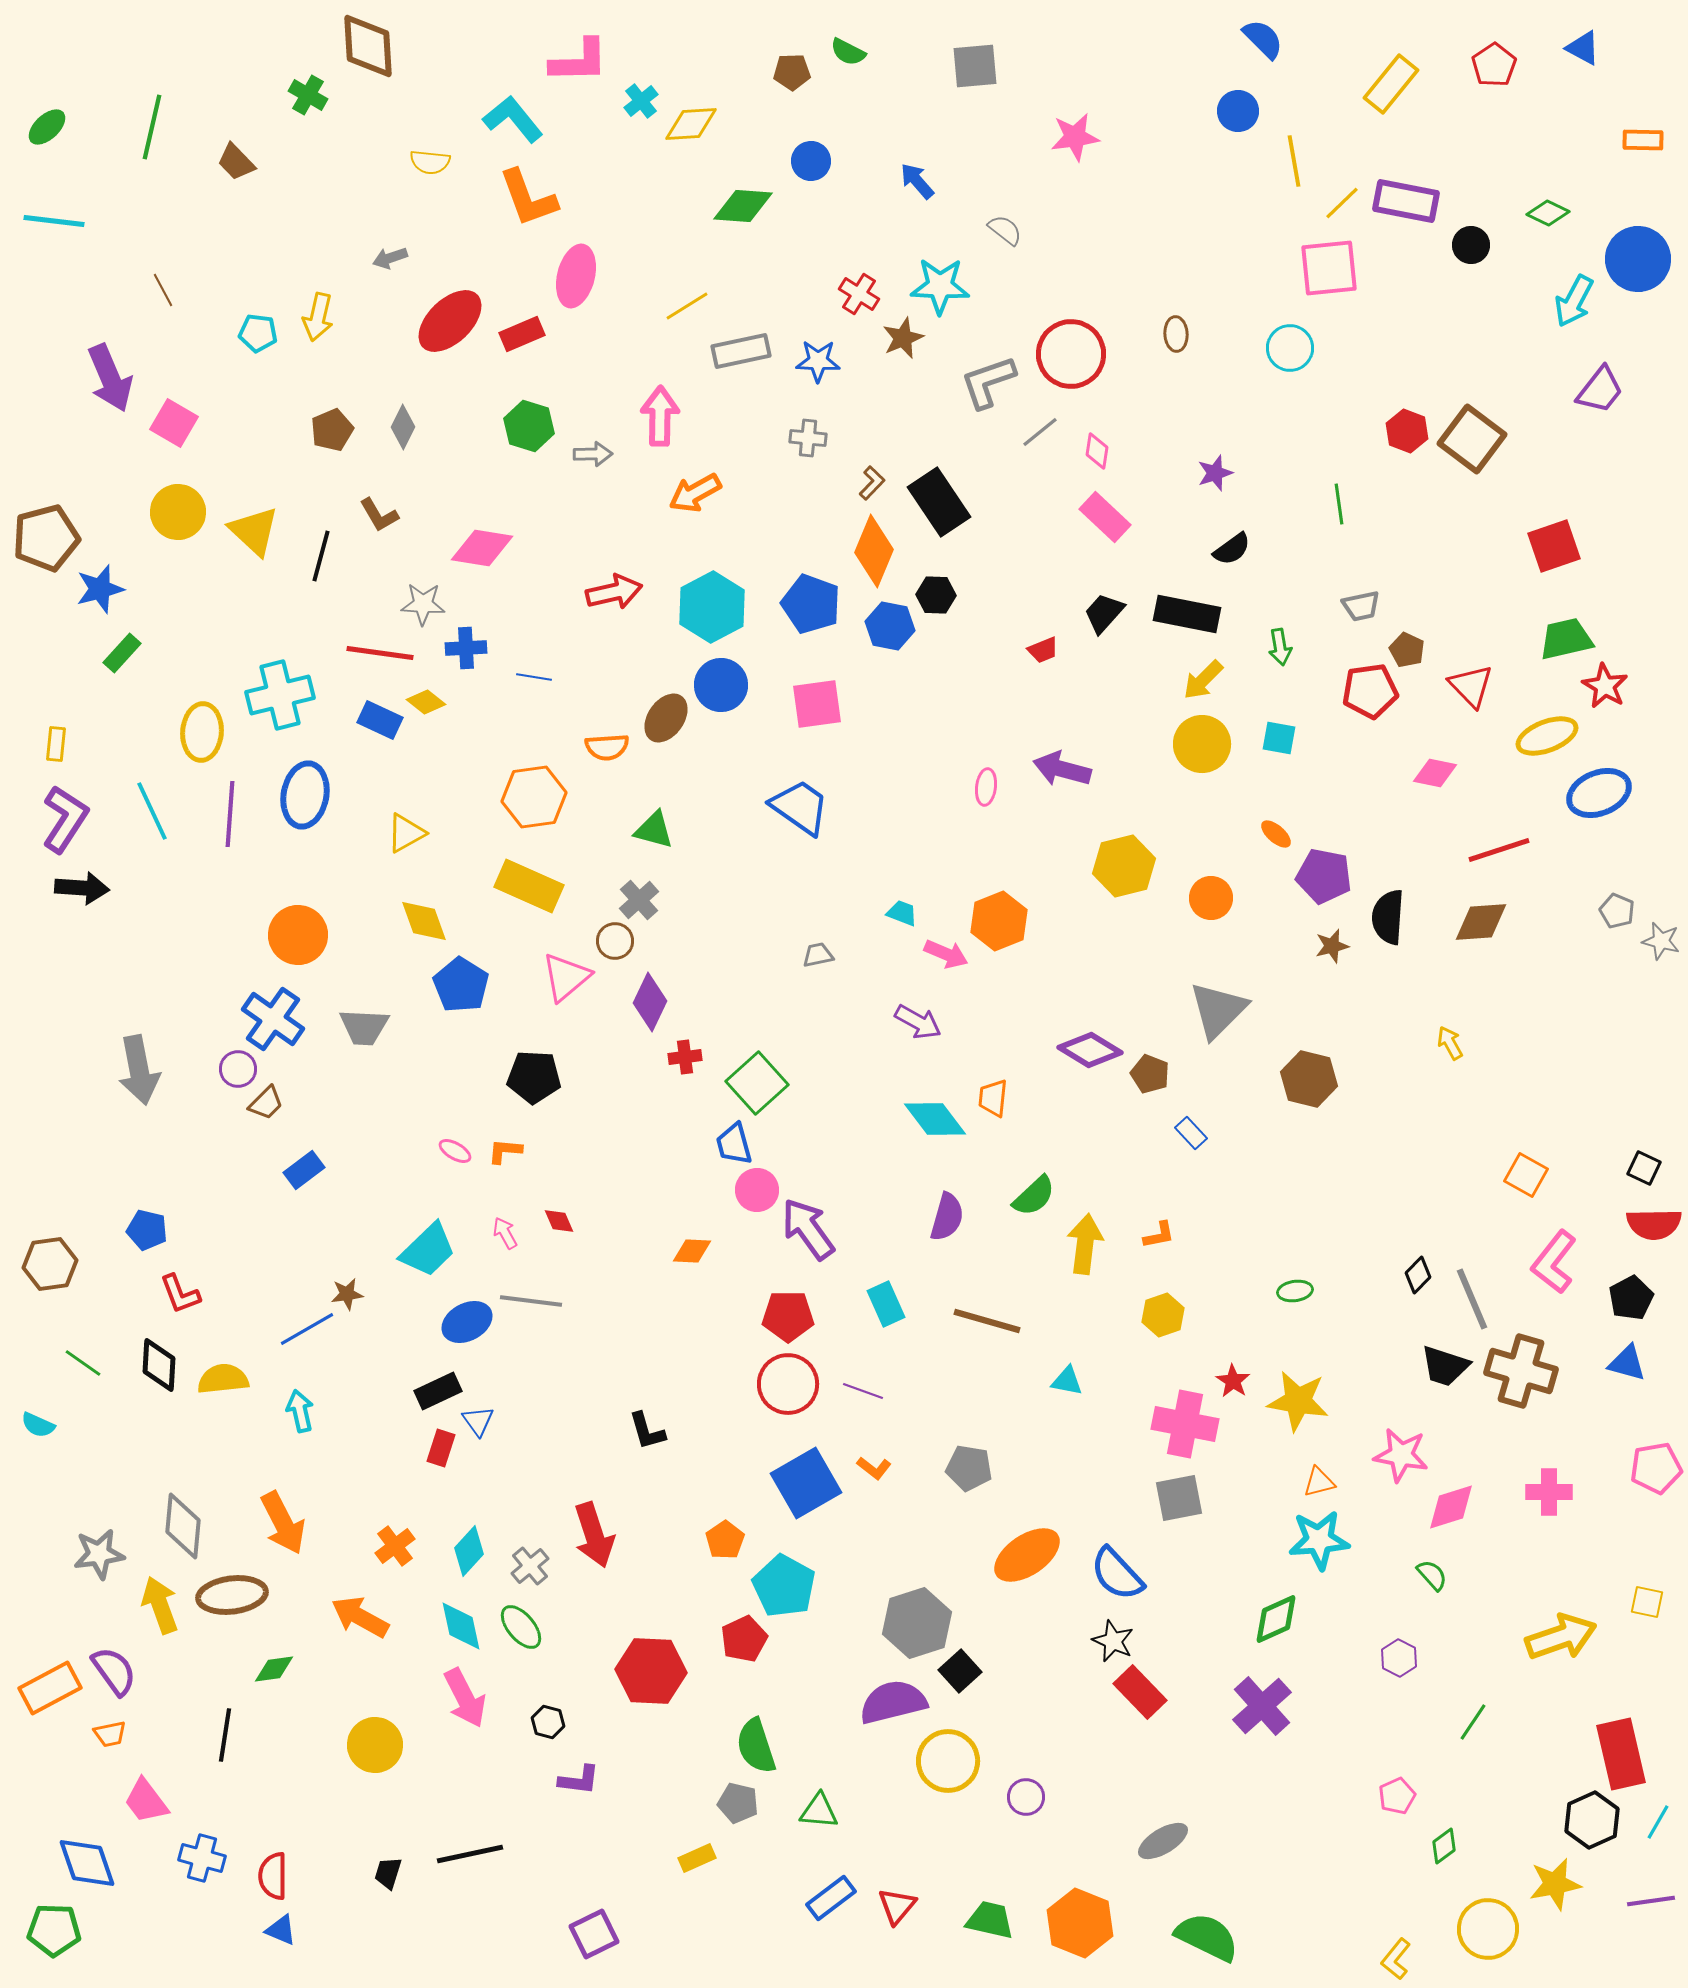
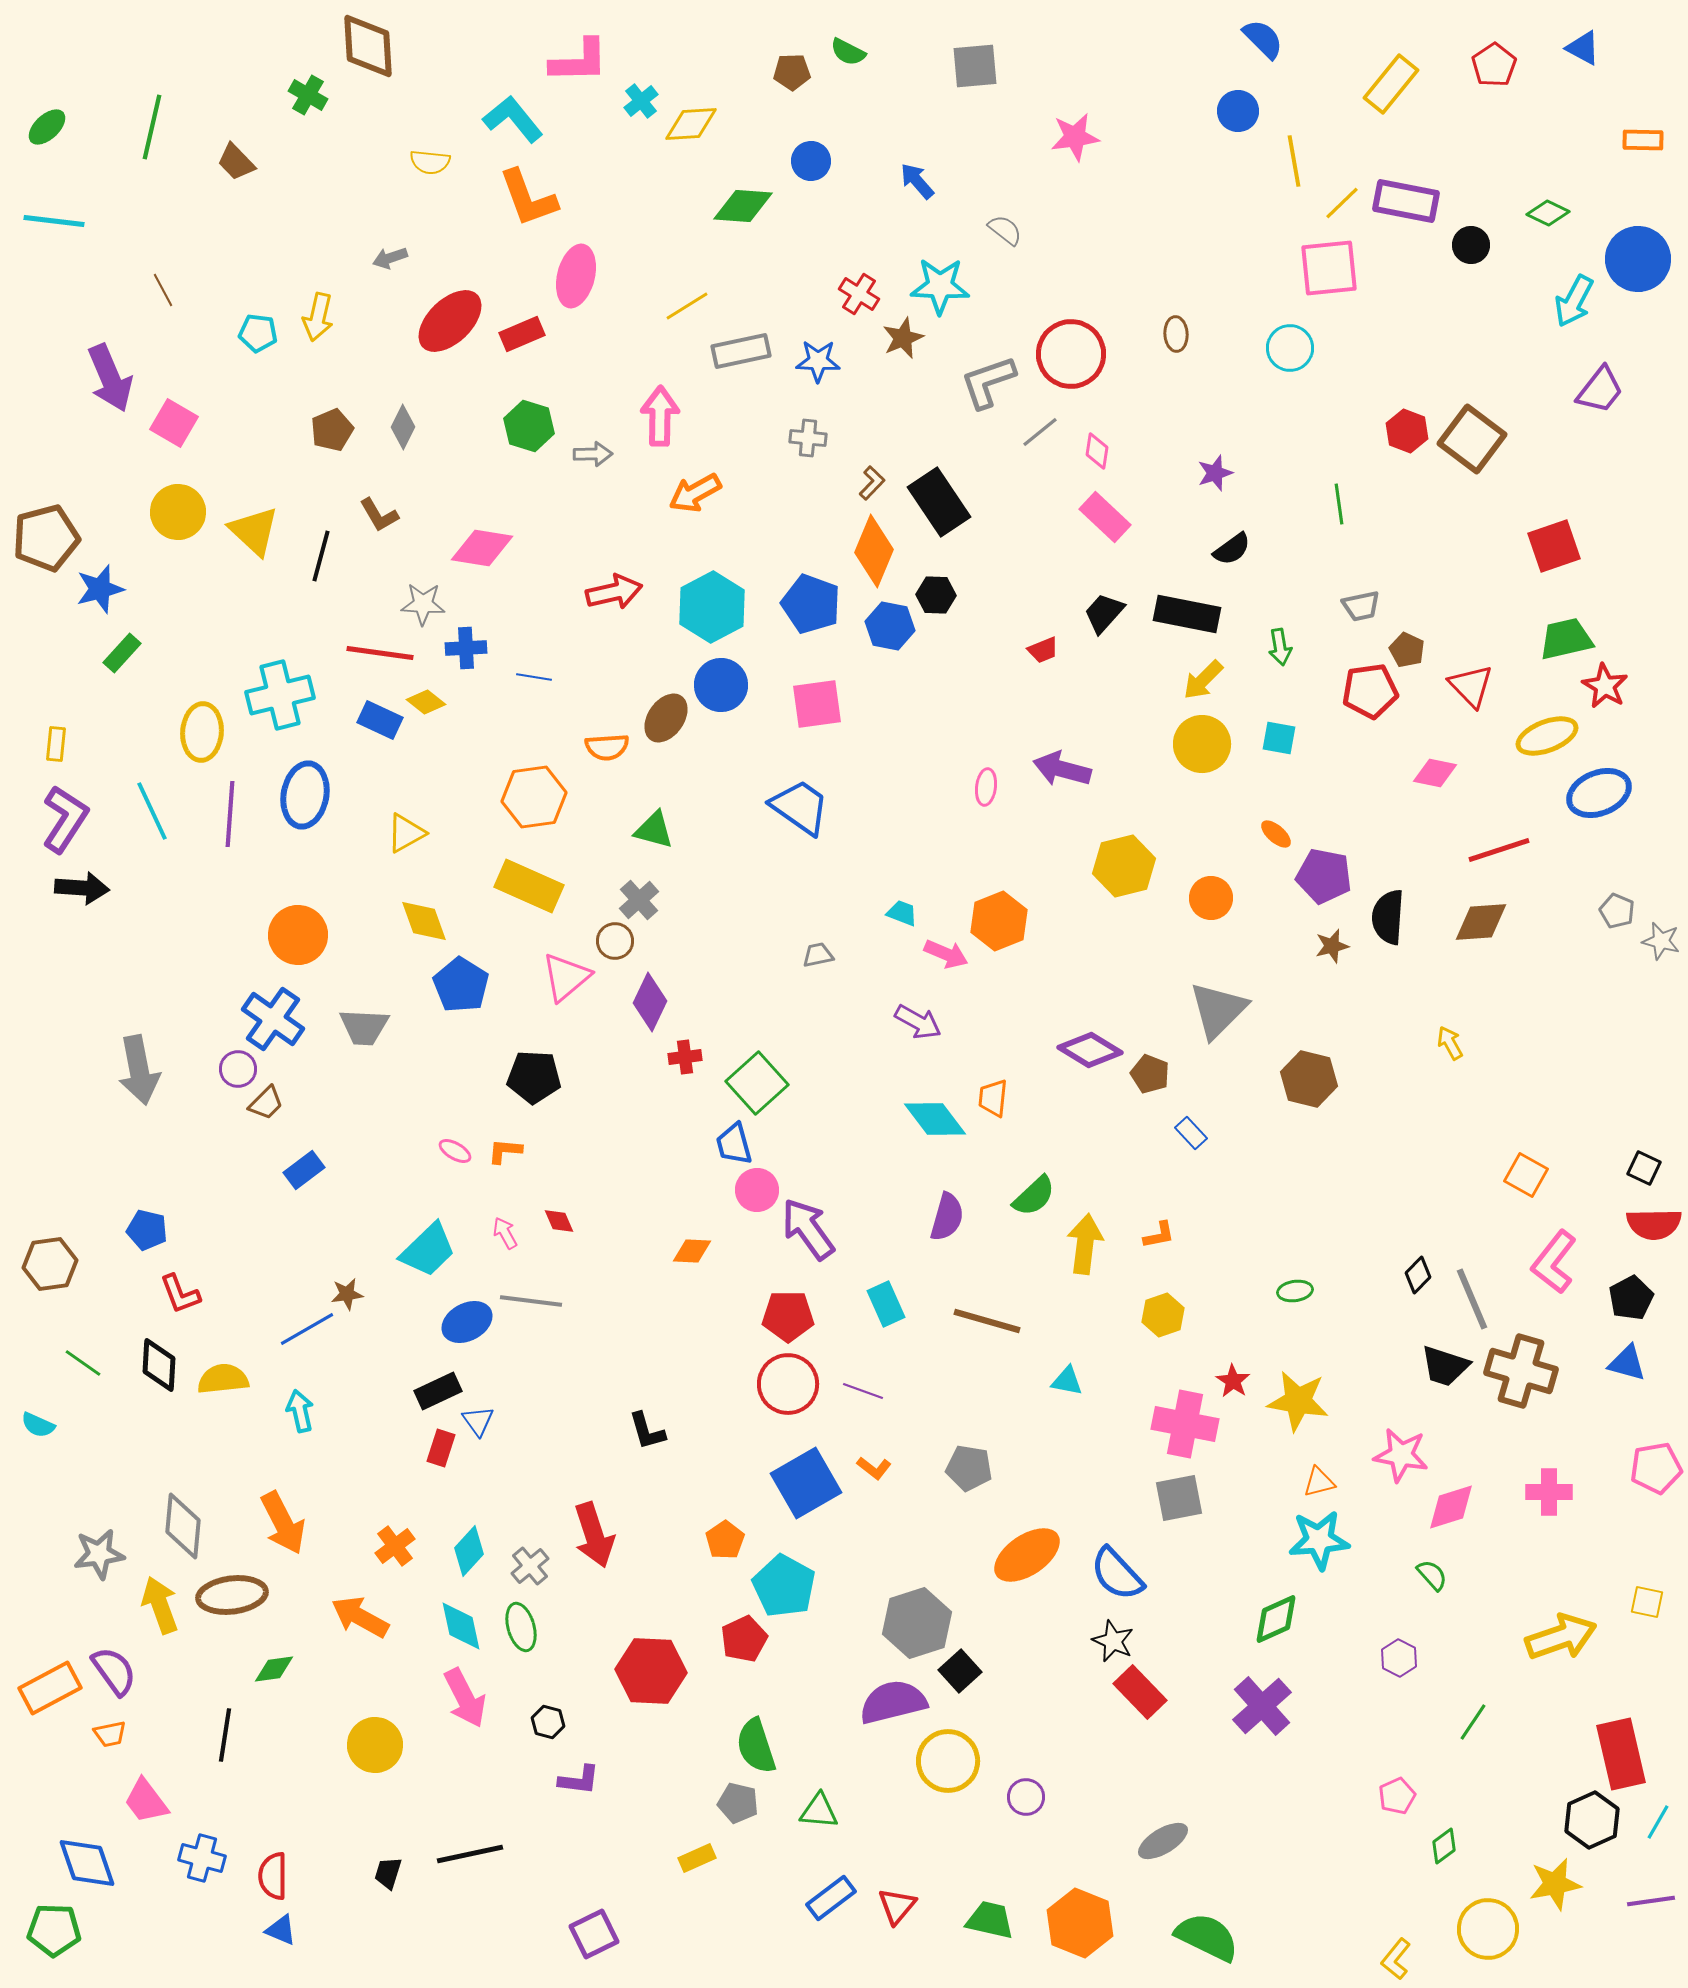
green ellipse at (521, 1627): rotated 24 degrees clockwise
